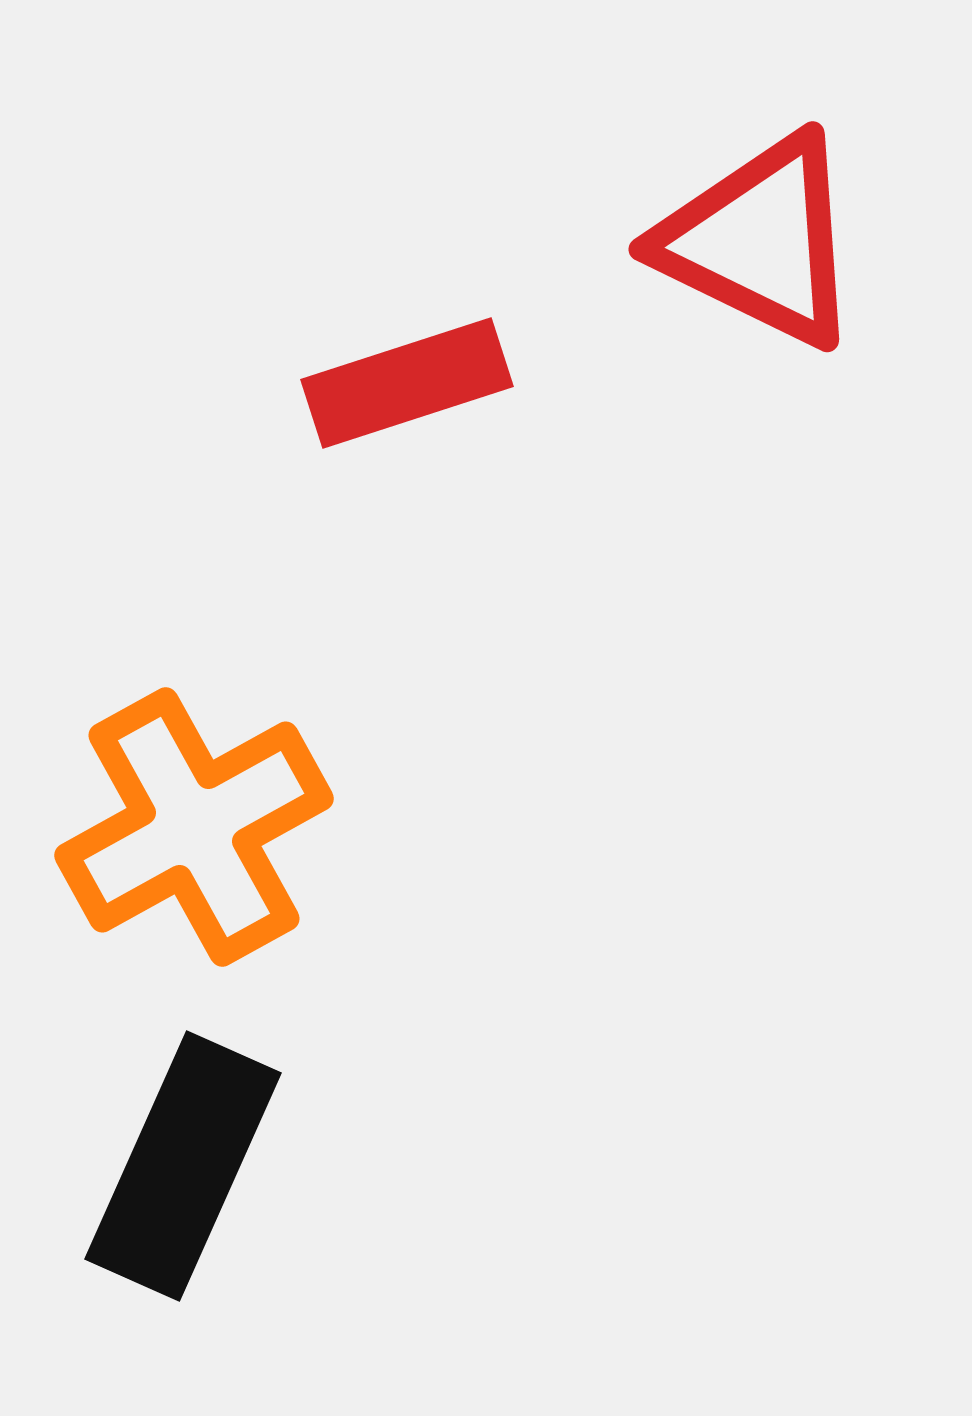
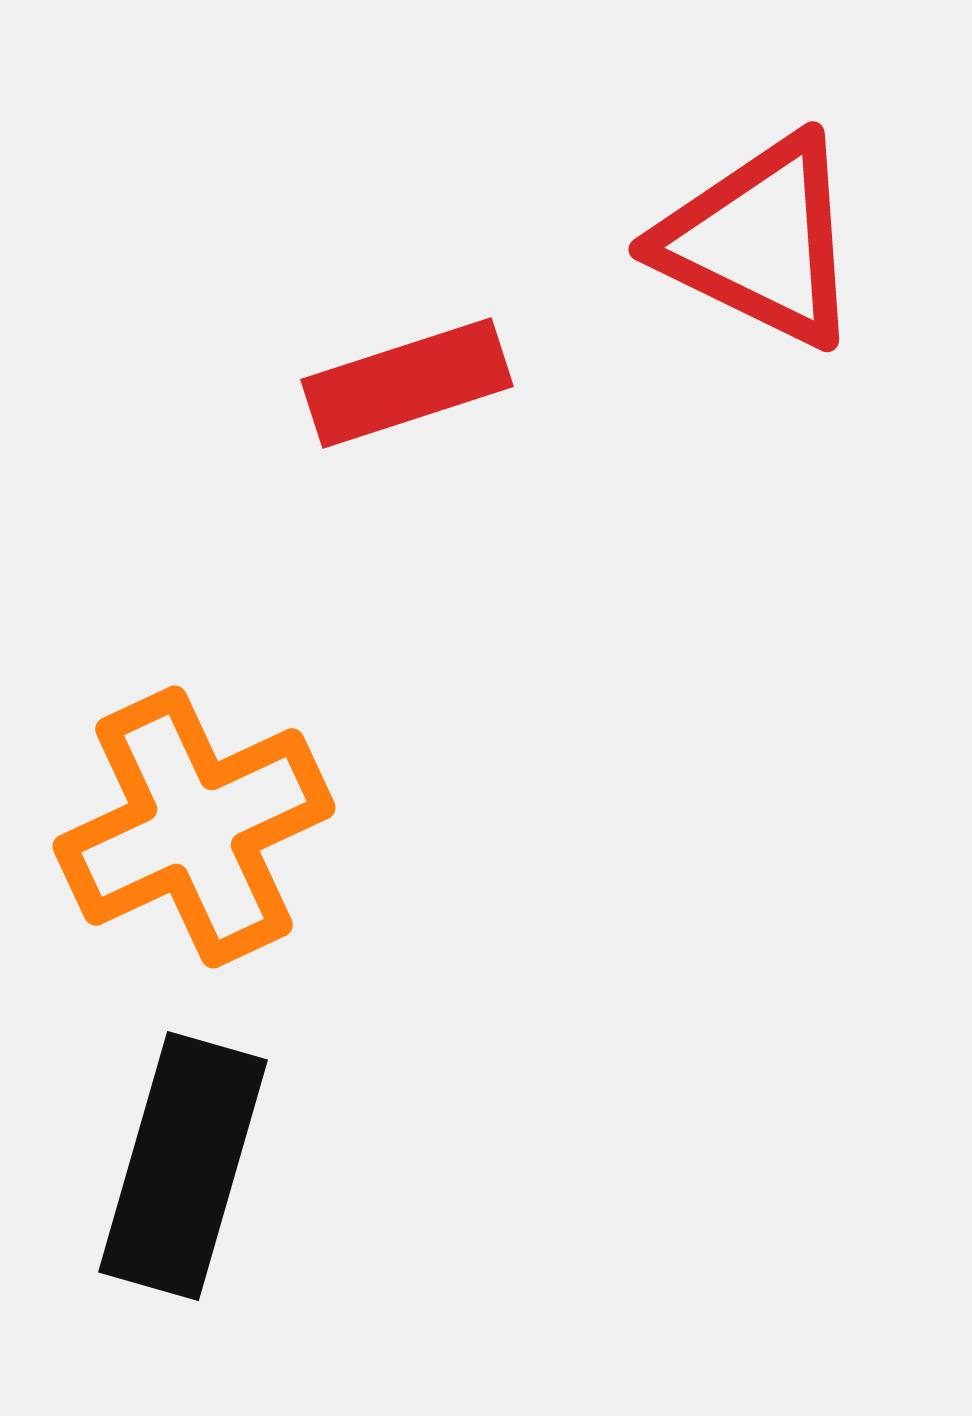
orange cross: rotated 4 degrees clockwise
black rectangle: rotated 8 degrees counterclockwise
